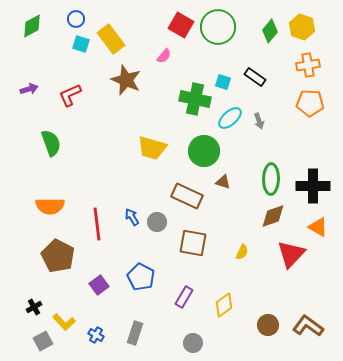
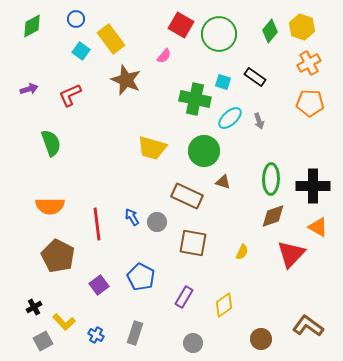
green circle at (218, 27): moved 1 px right, 7 px down
cyan square at (81, 44): moved 7 px down; rotated 18 degrees clockwise
orange cross at (308, 65): moved 1 px right, 2 px up; rotated 20 degrees counterclockwise
brown circle at (268, 325): moved 7 px left, 14 px down
